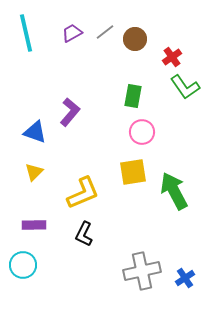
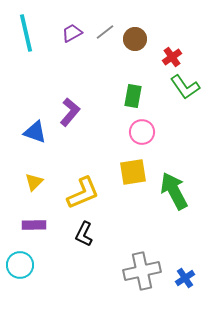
yellow triangle: moved 10 px down
cyan circle: moved 3 px left
